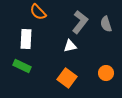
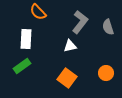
gray semicircle: moved 2 px right, 3 px down
green rectangle: rotated 60 degrees counterclockwise
